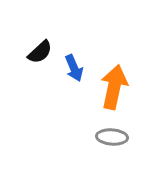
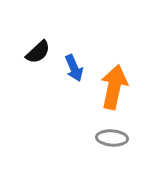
black semicircle: moved 2 px left
gray ellipse: moved 1 px down
